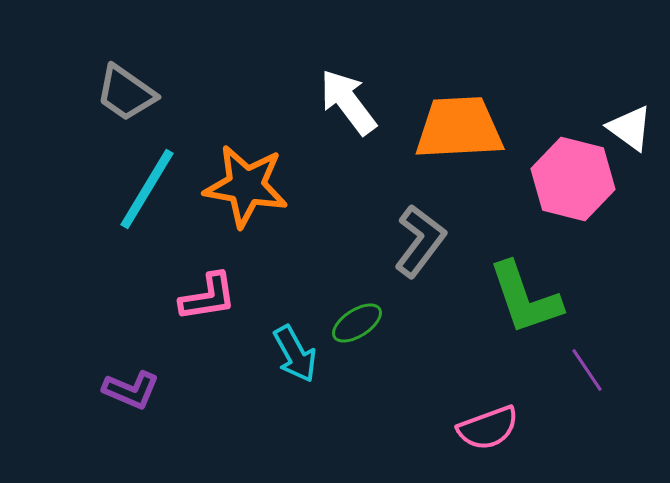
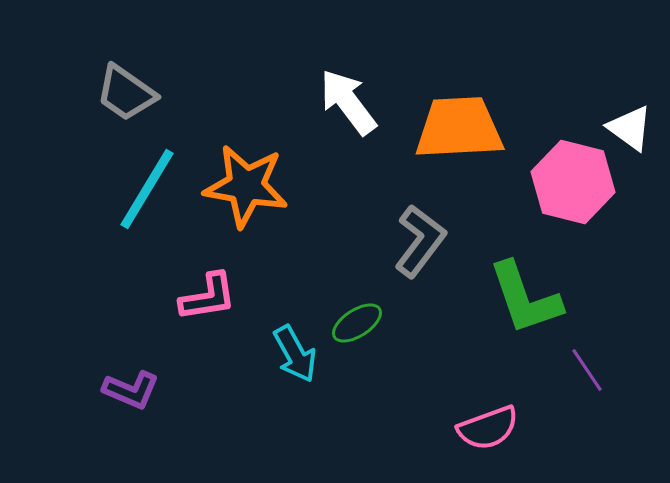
pink hexagon: moved 3 px down
